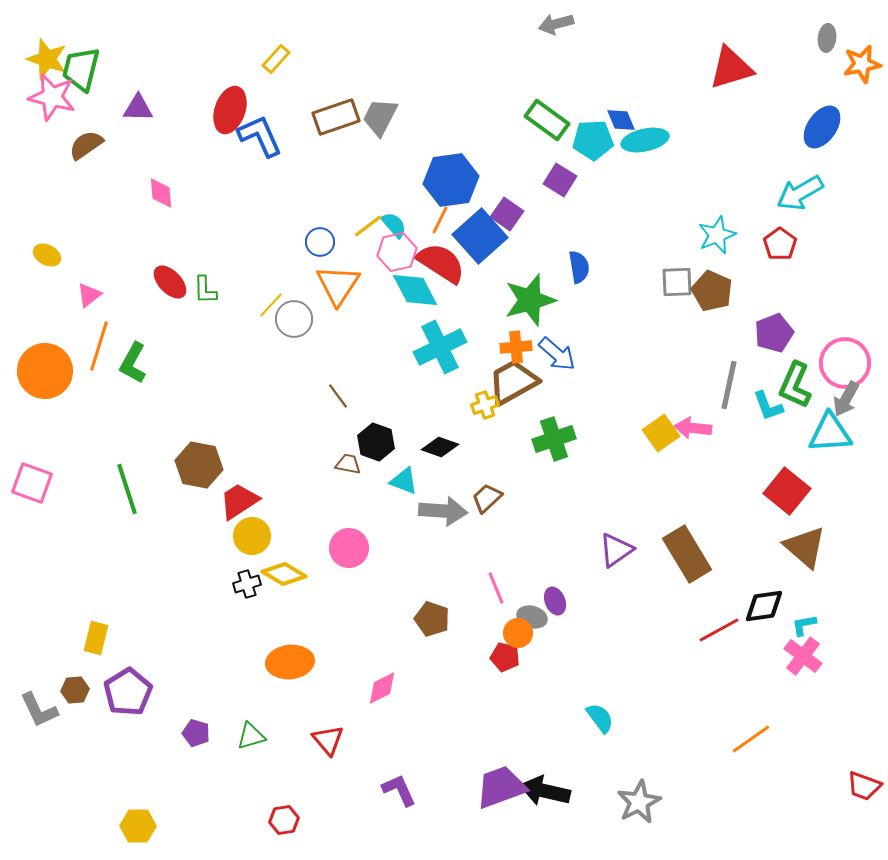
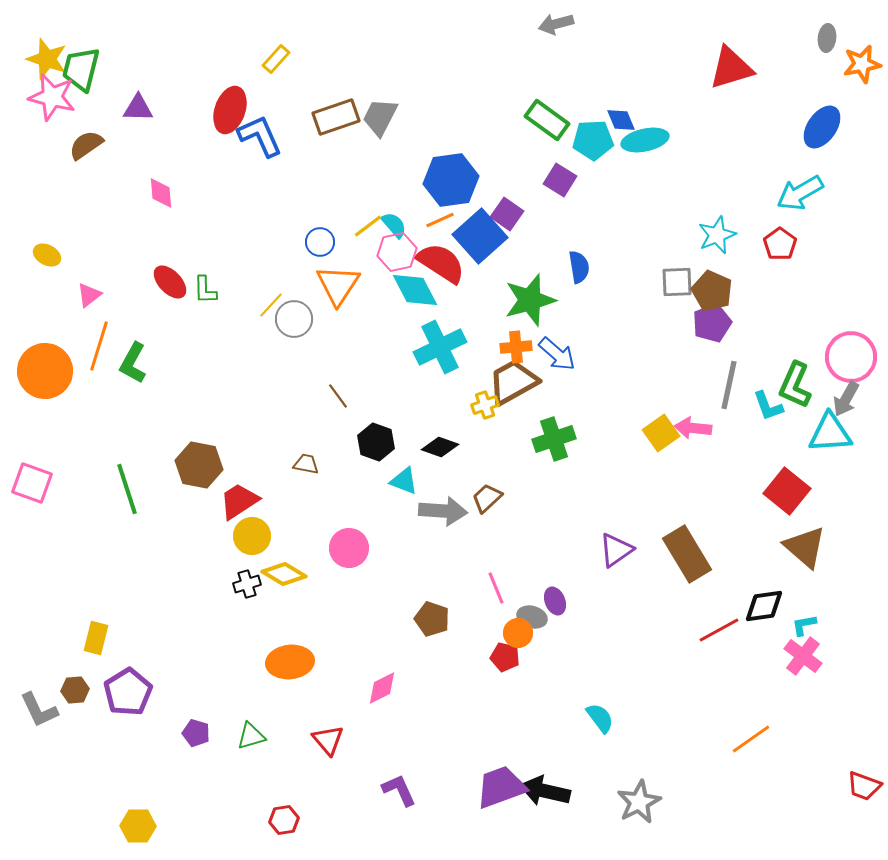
orange line at (440, 220): rotated 40 degrees clockwise
purple pentagon at (774, 333): moved 62 px left, 10 px up
pink circle at (845, 363): moved 6 px right, 6 px up
brown trapezoid at (348, 464): moved 42 px left
